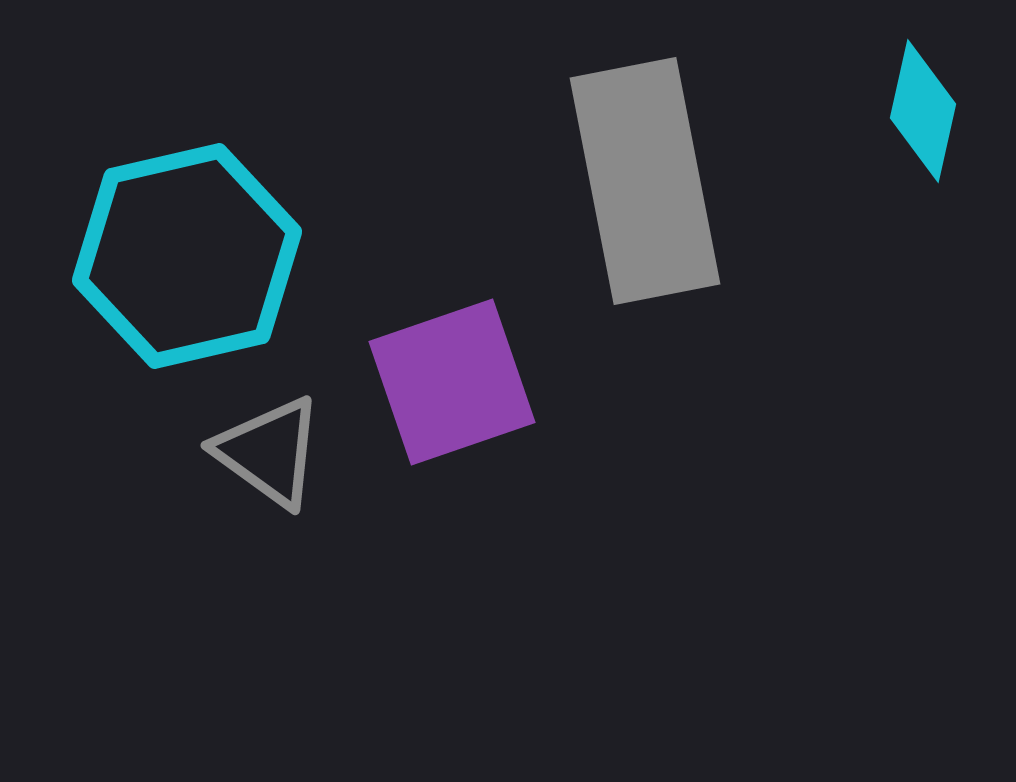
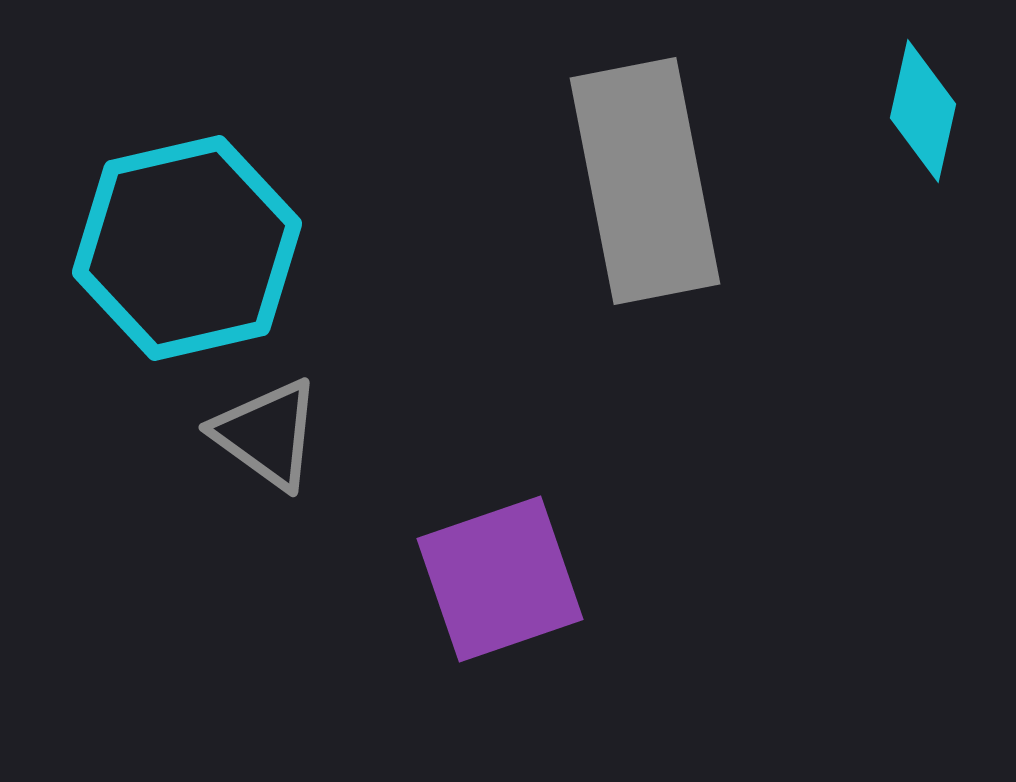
cyan hexagon: moved 8 px up
purple square: moved 48 px right, 197 px down
gray triangle: moved 2 px left, 18 px up
